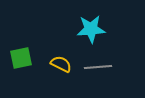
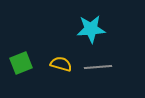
green square: moved 5 px down; rotated 10 degrees counterclockwise
yellow semicircle: rotated 10 degrees counterclockwise
